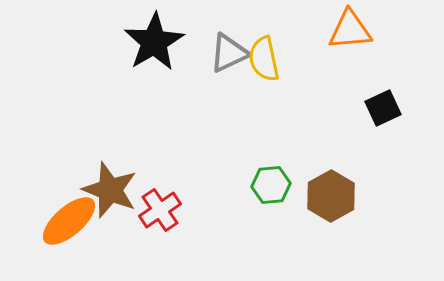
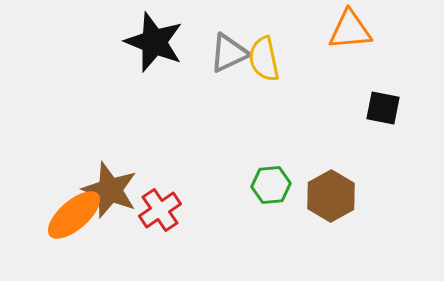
black star: rotated 20 degrees counterclockwise
black square: rotated 36 degrees clockwise
orange ellipse: moved 5 px right, 6 px up
